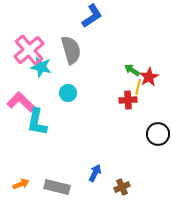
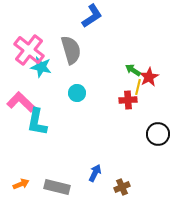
pink cross: rotated 12 degrees counterclockwise
green arrow: moved 1 px right
cyan circle: moved 9 px right
